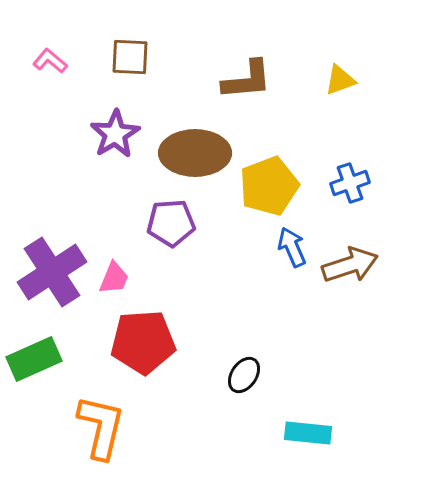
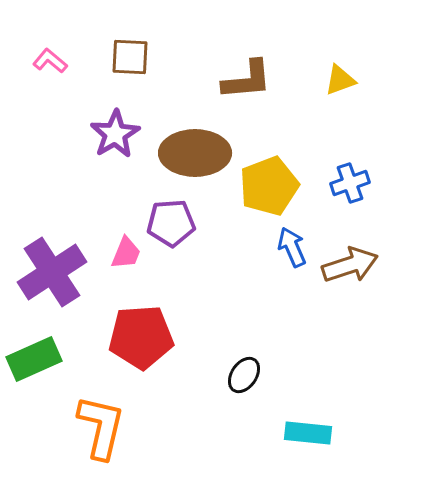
pink trapezoid: moved 12 px right, 25 px up
red pentagon: moved 2 px left, 5 px up
